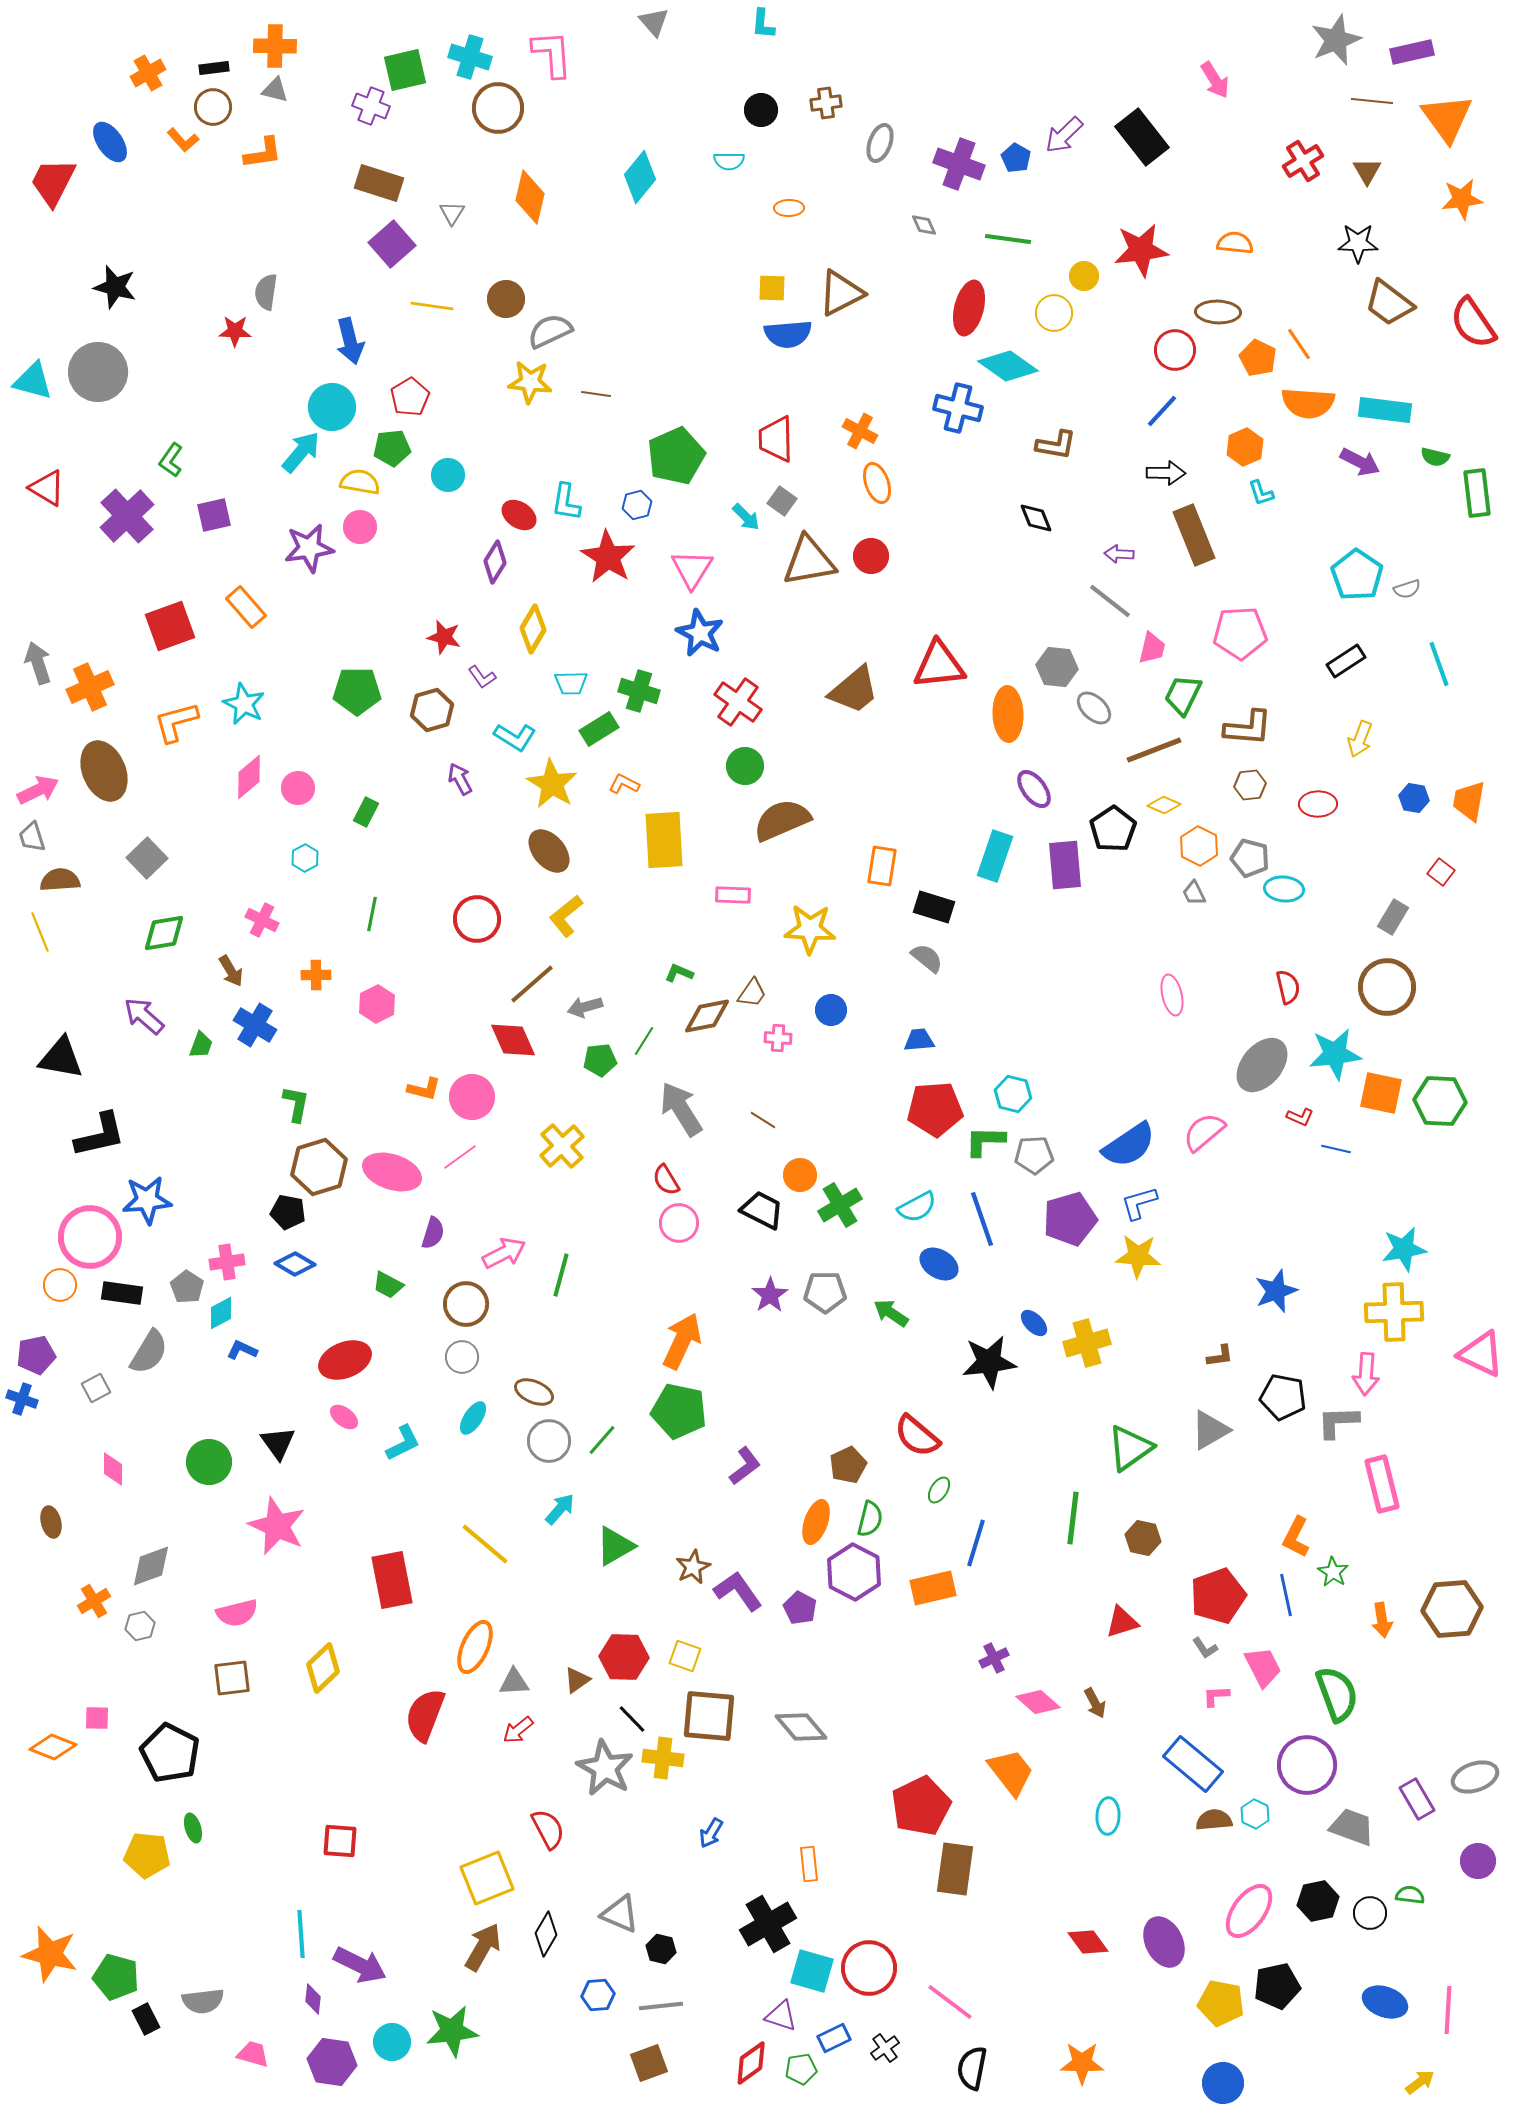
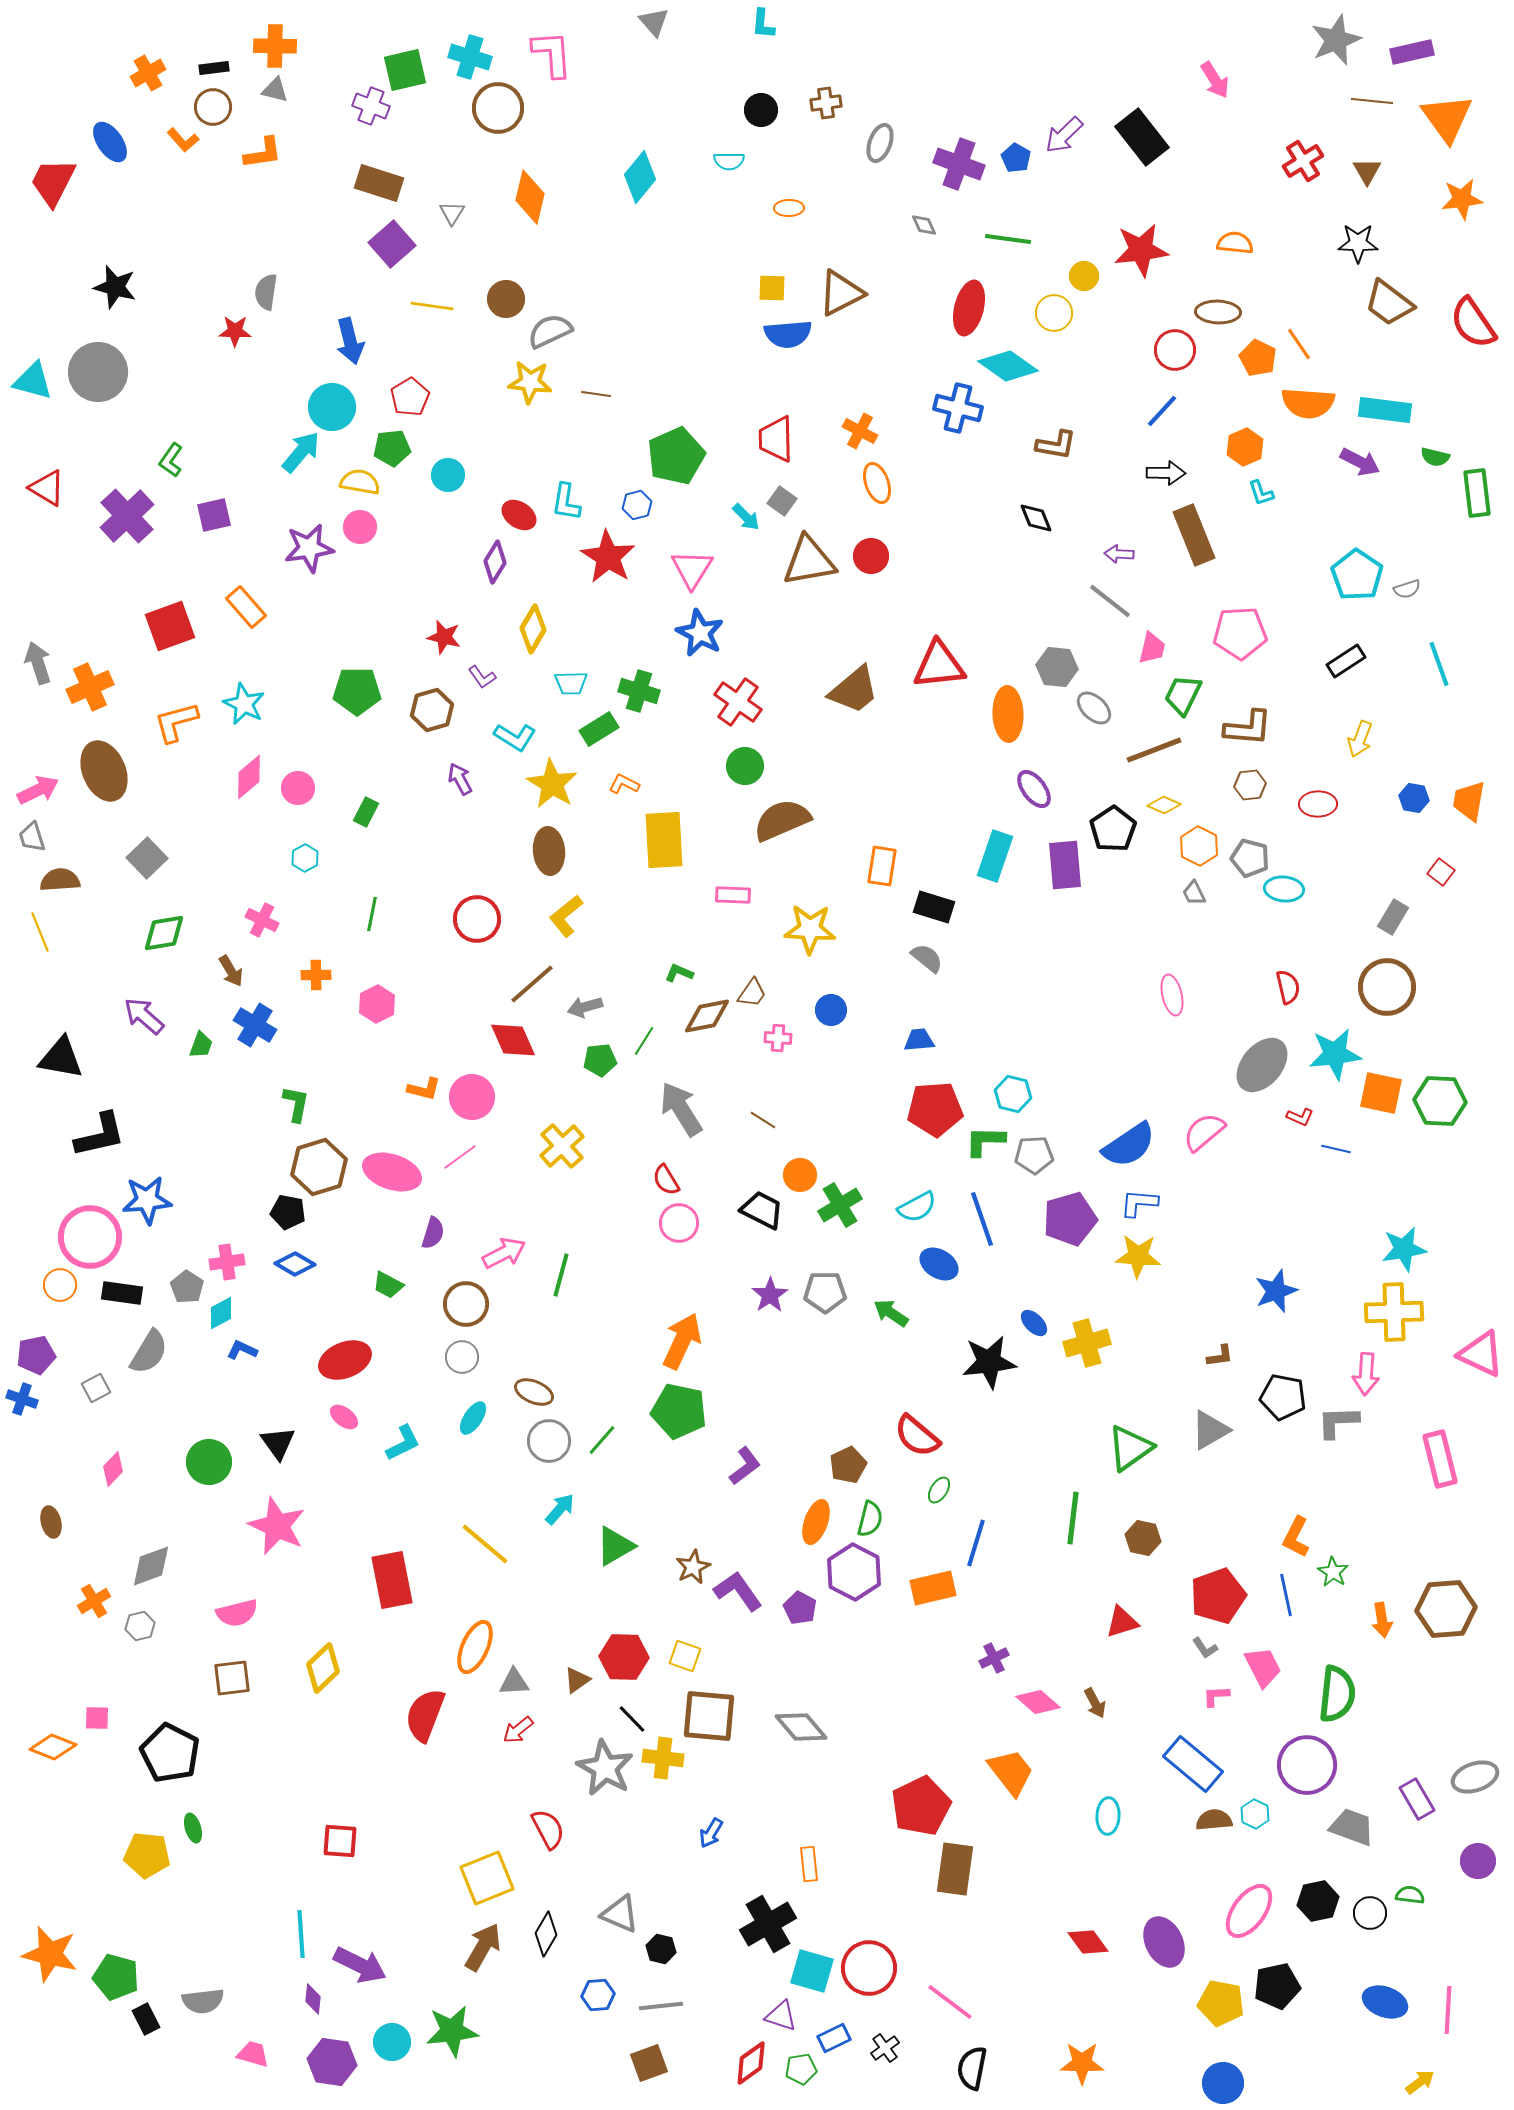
brown ellipse at (549, 851): rotated 36 degrees clockwise
blue L-shape at (1139, 1203): rotated 21 degrees clockwise
pink diamond at (113, 1469): rotated 44 degrees clockwise
pink rectangle at (1382, 1484): moved 58 px right, 25 px up
brown hexagon at (1452, 1609): moved 6 px left
green semicircle at (1337, 1694): rotated 26 degrees clockwise
